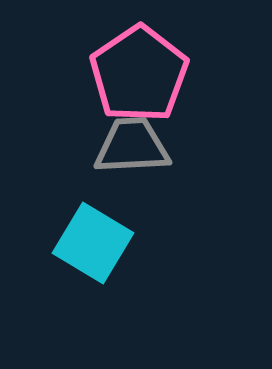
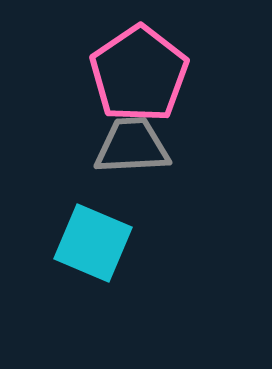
cyan square: rotated 8 degrees counterclockwise
